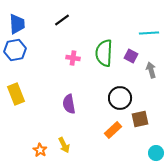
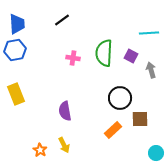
purple semicircle: moved 4 px left, 7 px down
brown square: rotated 12 degrees clockwise
